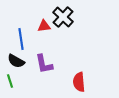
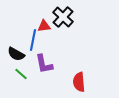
blue line: moved 12 px right, 1 px down; rotated 20 degrees clockwise
black semicircle: moved 7 px up
green line: moved 11 px right, 7 px up; rotated 32 degrees counterclockwise
